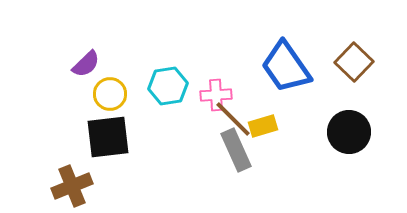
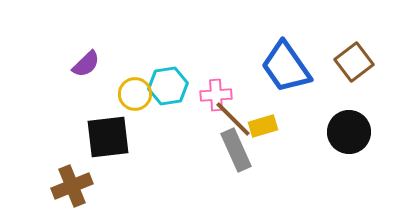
brown square: rotated 9 degrees clockwise
yellow circle: moved 25 px right
